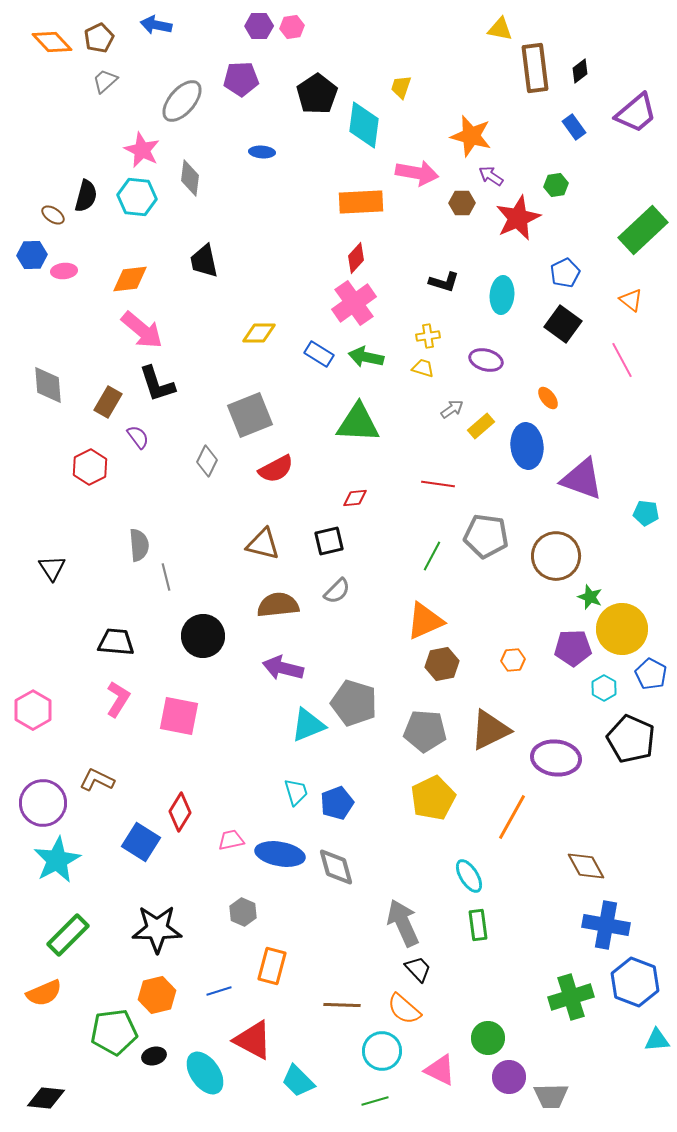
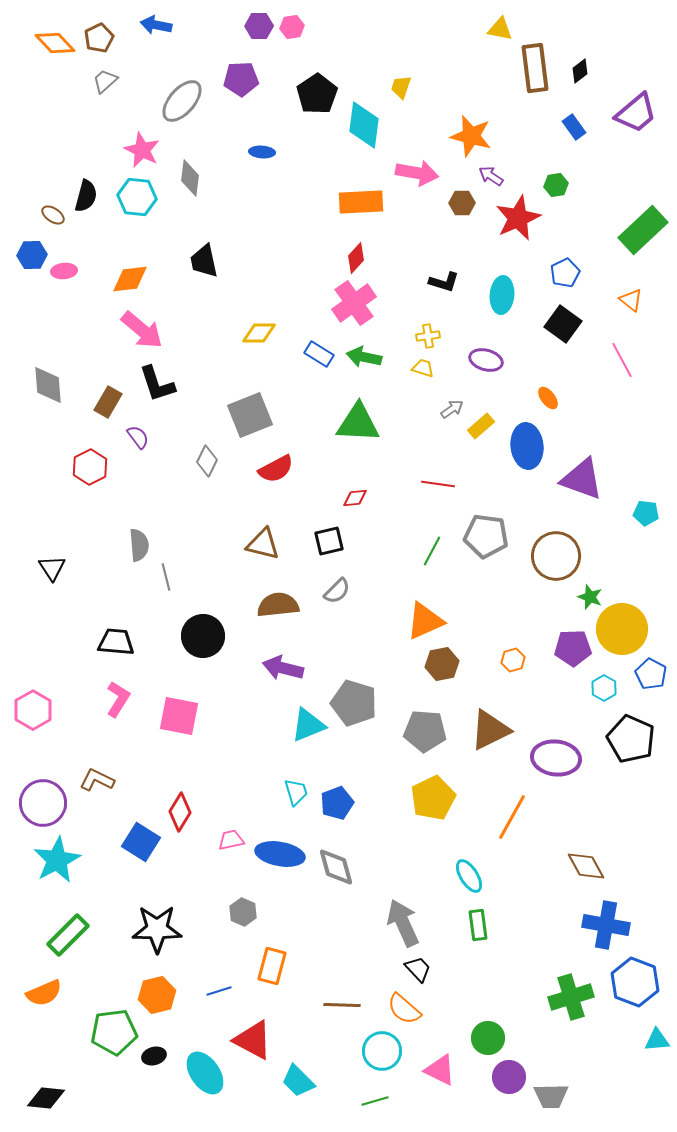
orange diamond at (52, 42): moved 3 px right, 1 px down
green arrow at (366, 357): moved 2 px left
green line at (432, 556): moved 5 px up
orange hexagon at (513, 660): rotated 10 degrees counterclockwise
